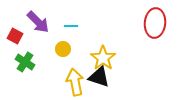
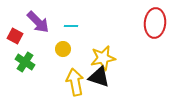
yellow star: rotated 25 degrees clockwise
